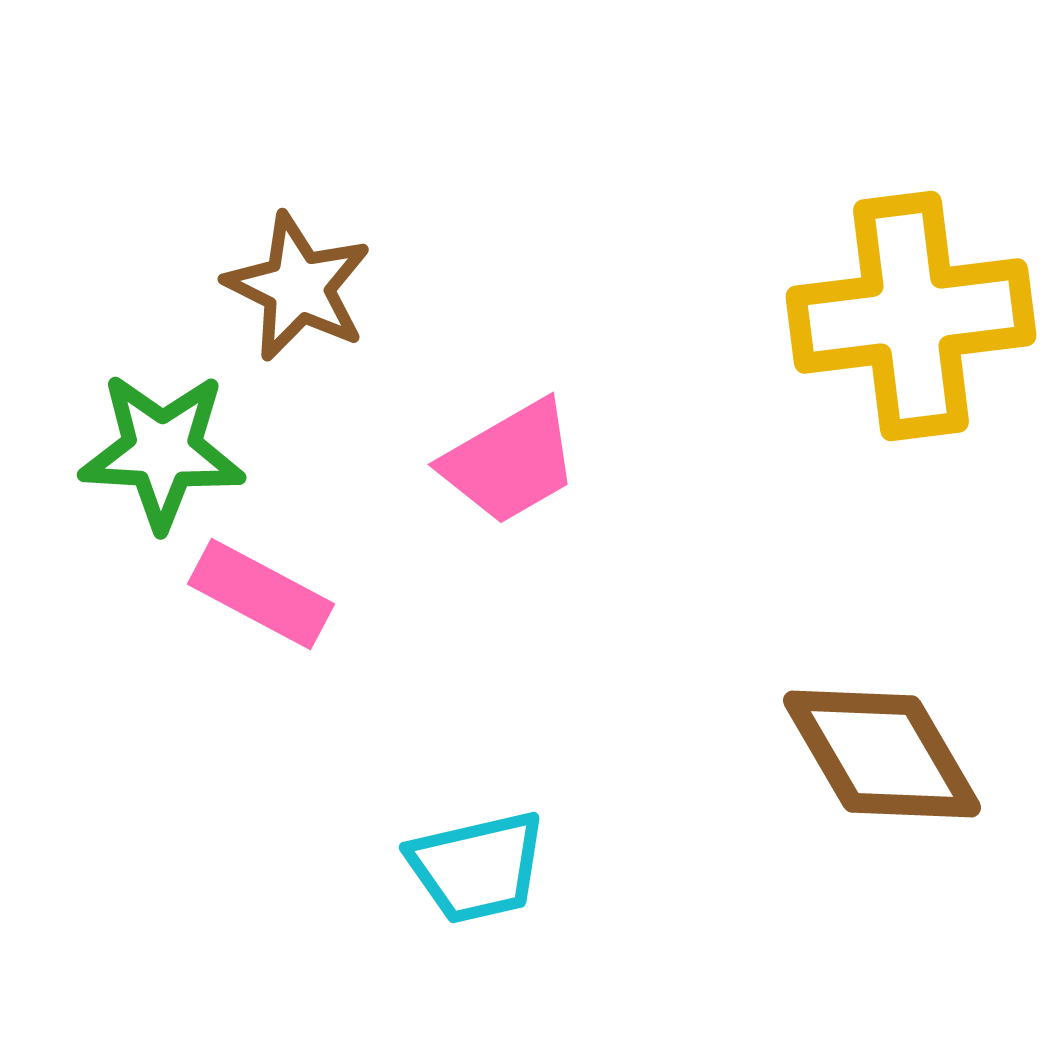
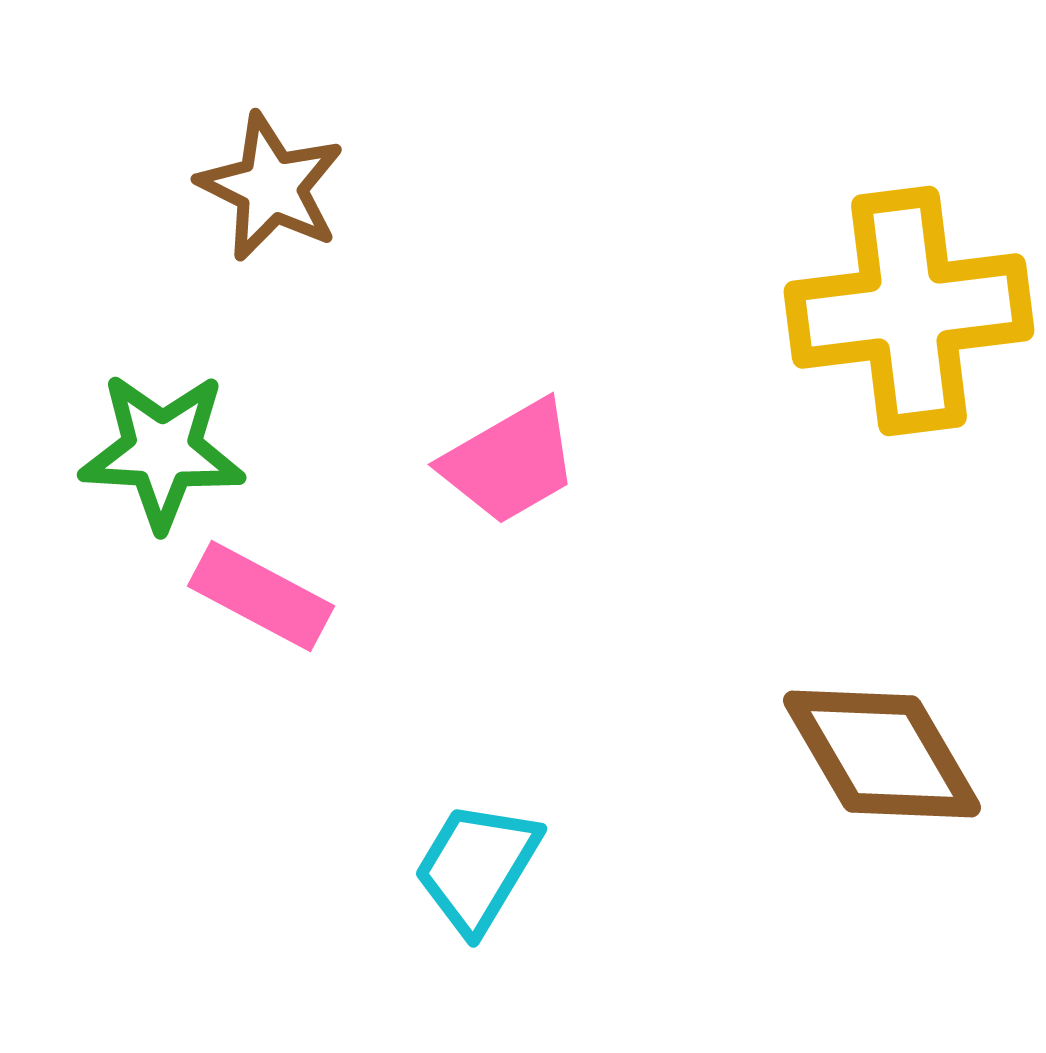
brown star: moved 27 px left, 100 px up
yellow cross: moved 2 px left, 5 px up
pink rectangle: moved 2 px down
cyan trapezoid: rotated 134 degrees clockwise
